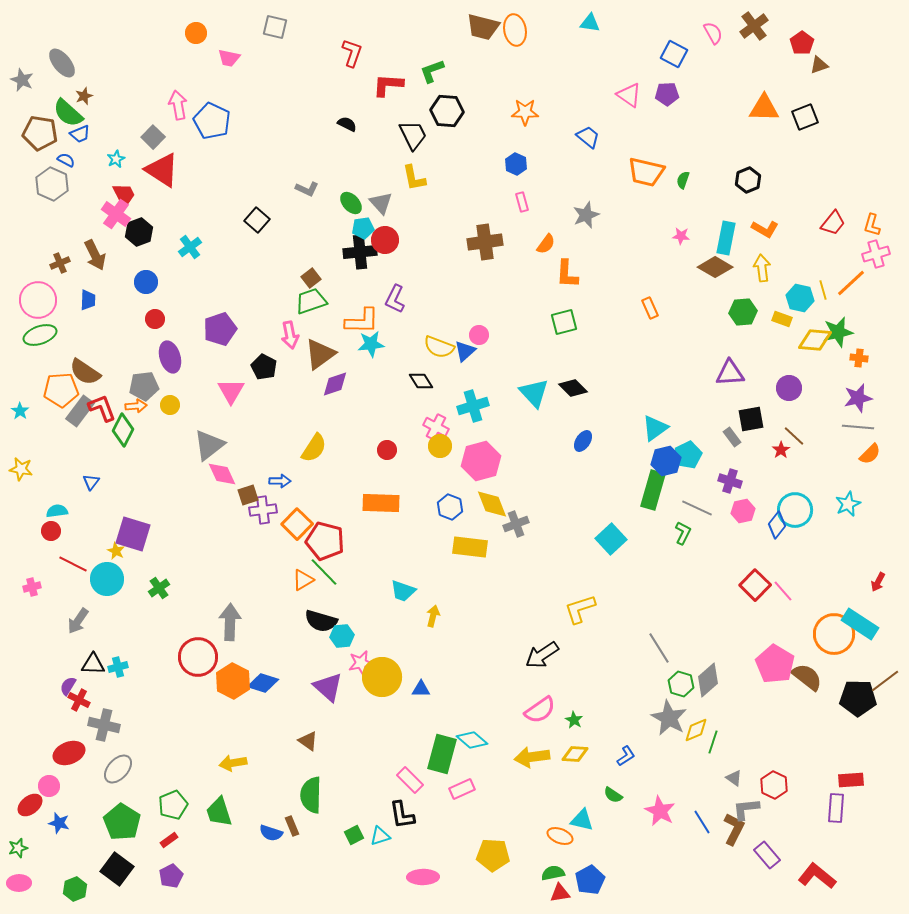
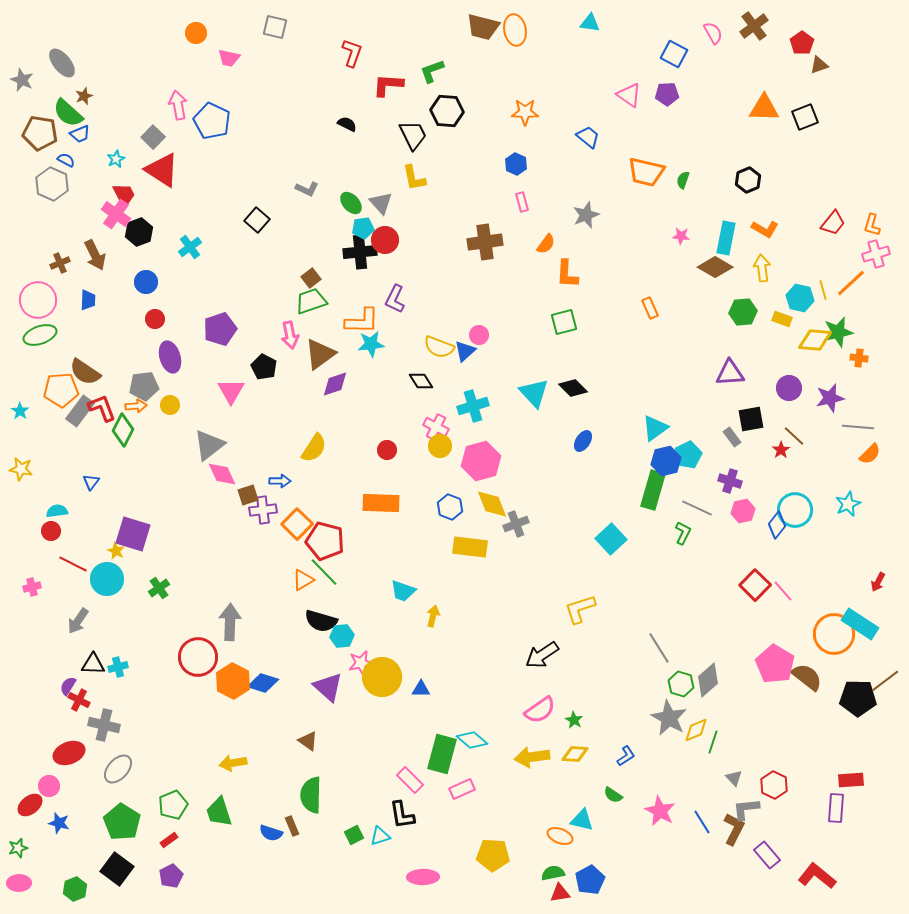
purple star at (858, 398): moved 28 px left
gray triangle at (734, 778): rotated 12 degrees clockwise
